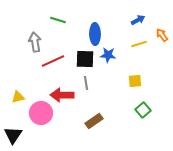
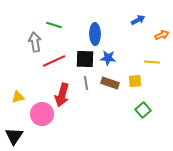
green line: moved 4 px left, 5 px down
orange arrow: rotated 104 degrees clockwise
yellow line: moved 13 px right, 18 px down; rotated 21 degrees clockwise
blue star: moved 3 px down
red line: moved 1 px right
red arrow: rotated 75 degrees counterclockwise
pink circle: moved 1 px right, 1 px down
brown rectangle: moved 16 px right, 38 px up; rotated 54 degrees clockwise
black triangle: moved 1 px right, 1 px down
